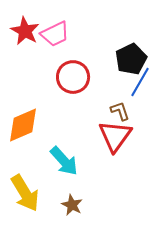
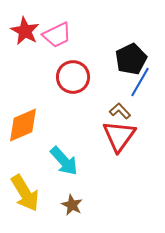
pink trapezoid: moved 2 px right, 1 px down
brown L-shape: rotated 25 degrees counterclockwise
red triangle: moved 4 px right
